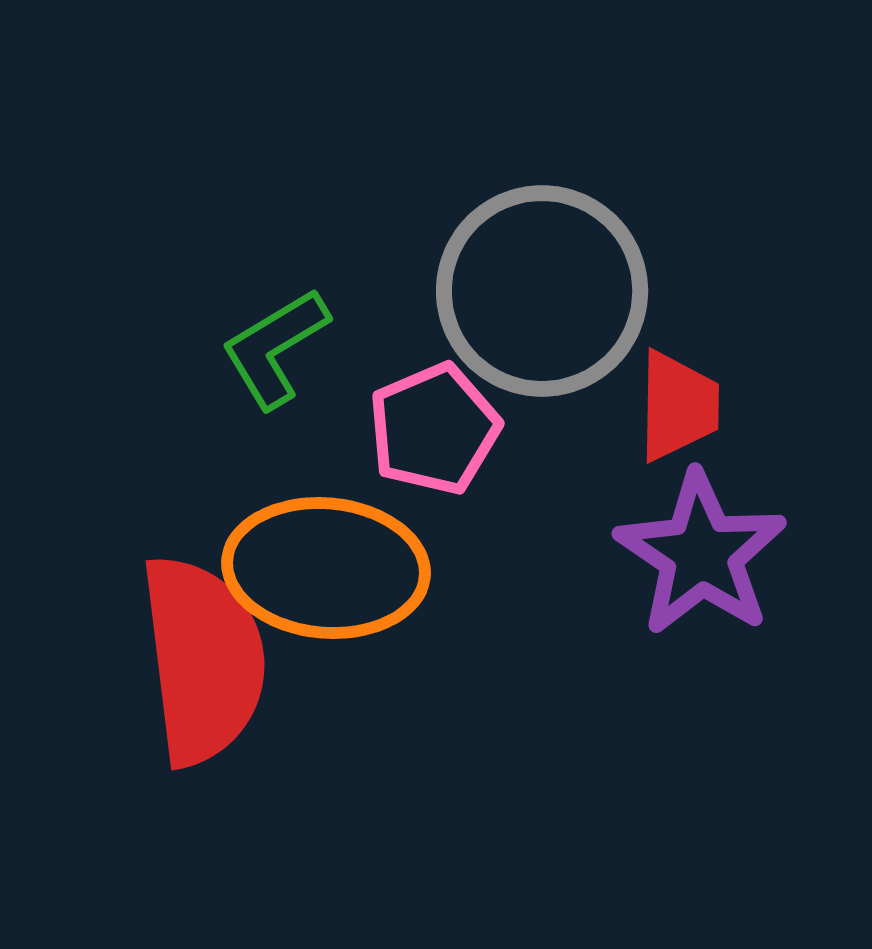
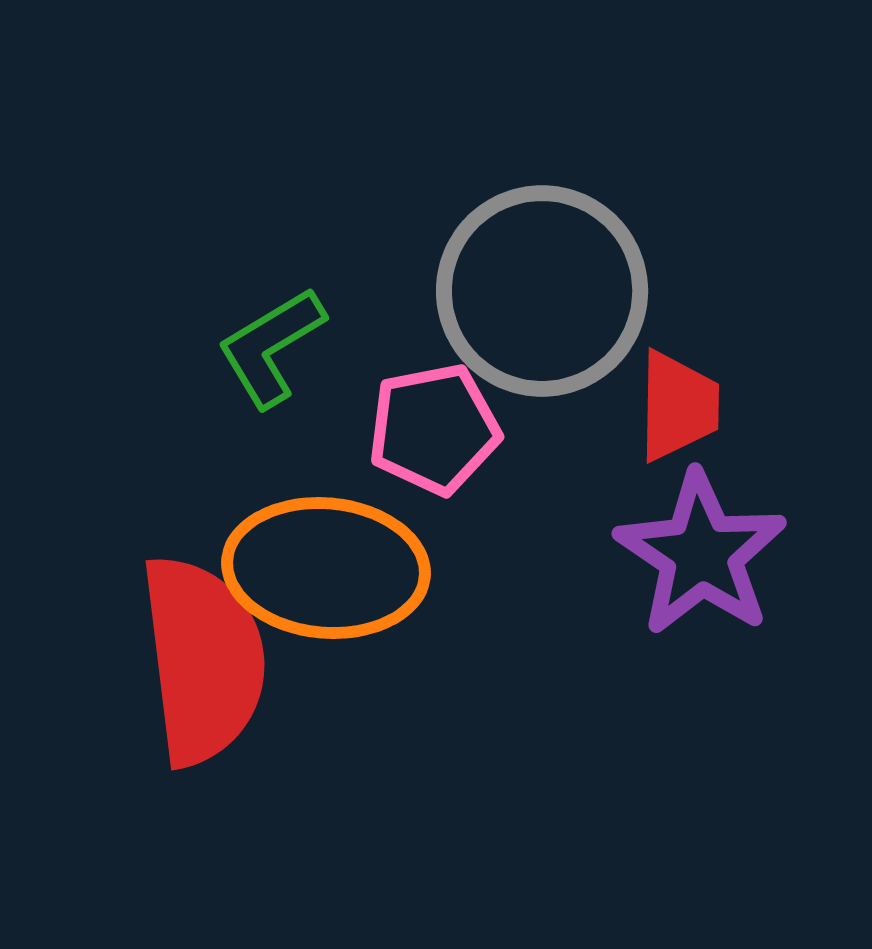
green L-shape: moved 4 px left, 1 px up
pink pentagon: rotated 12 degrees clockwise
